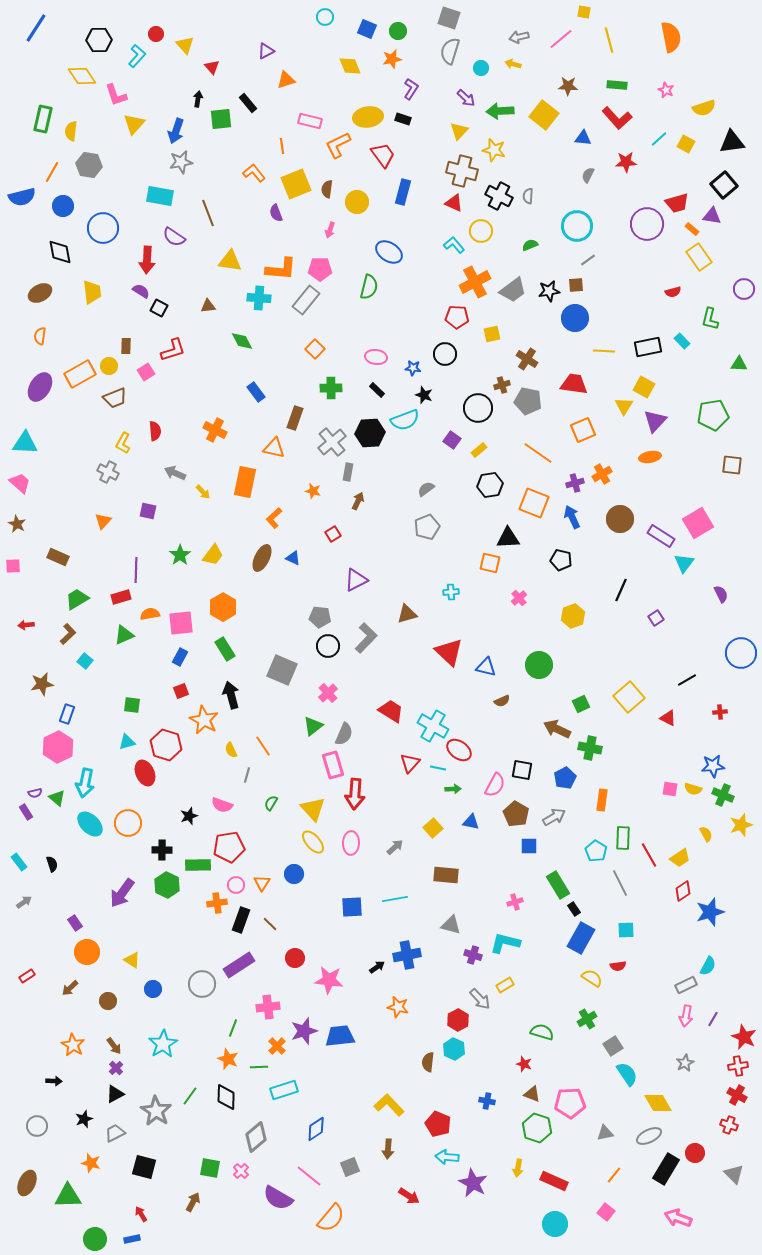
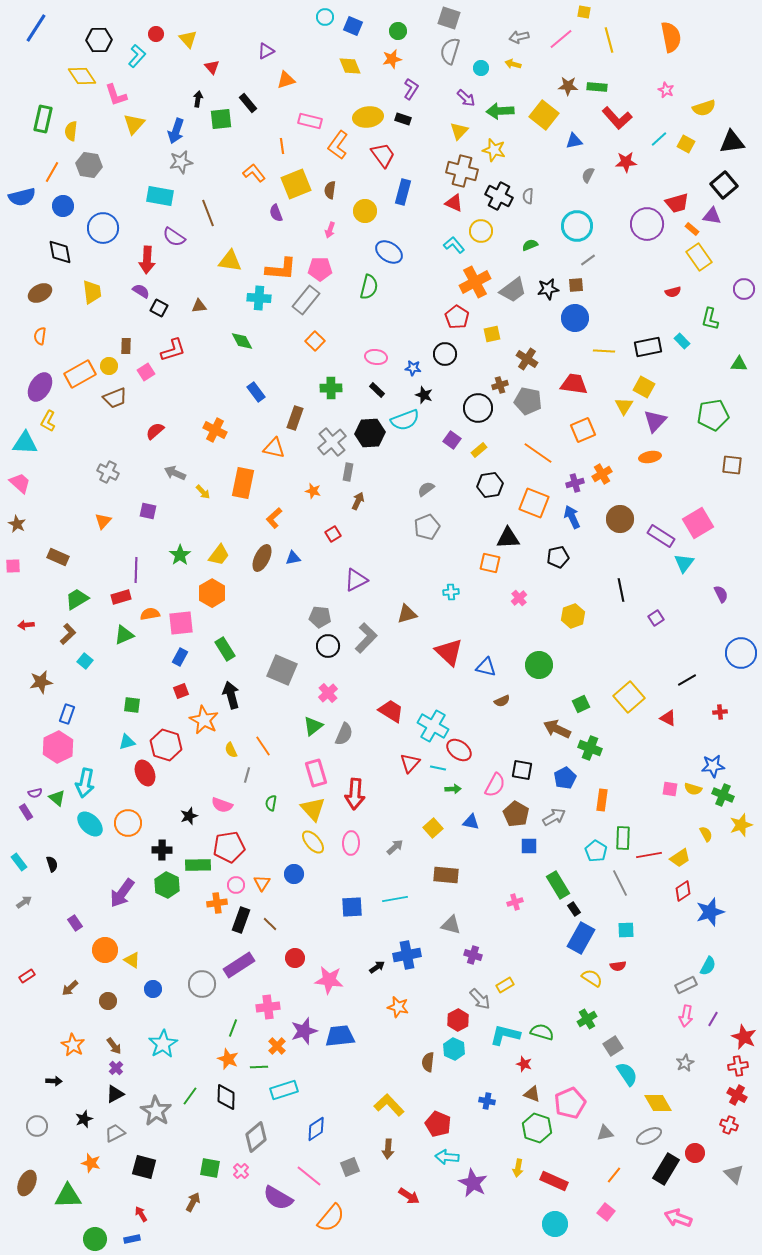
blue square at (367, 29): moved 14 px left, 3 px up
yellow triangle at (185, 45): moved 3 px right, 6 px up
green rectangle at (617, 85): moved 20 px left, 2 px down
blue triangle at (583, 138): moved 9 px left, 3 px down; rotated 18 degrees counterclockwise
orange L-shape at (338, 145): rotated 28 degrees counterclockwise
brown semicircle at (327, 189): moved 3 px right, 1 px down
yellow circle at (357, 202): moved 8 px right, 9 px down
black star at (549, 291): moved 1 px left, 2 px up
brown triangle at (208, 306): moved 9 px left
red pentagon at (457, 317): rotated 30 degrees clockwise
orange square at (315, 349): moved 8 px up
brown cross at (502, 385): moved 2 px left
red semicircle at (155, 431): rotated 126 degrees counterclockwise
yellow L-shape at (123, 443): moved 75 px left, 22 px up
orange rectangle at (245, 482): moved 2 px left, 1 px down
yellow trapezoid at (213, 555): moved 6 px right
blue triangle at (293, 558): rotated 35 degrees counterclockwise
black pentagon at (561, 560): moved 3 px left, 3 px up; rotated 25 degrees counterclockwise
black line at (621, 590): rotated 35 degrees counterclockwise
orange hexagon at (223, 607): moved 11 px left, 14 px up
brown star at (42, 684): moved 1 px left, 2 px up
green cross at (590, 748): rotated 10 degrees clockwise
pink rectangle at (333, 765): moved 17 px left, 8 px down
green semicircle at (271, 803): rotated 21 degrees counterclockwise
red line at (649, 855): rotated 70 degrees counterclockwise
cyan L-shape at (505, 943): moved 92 px down
orange circle at (87, 952): moved 18 px right, 2 px up
pink pentagon at (570, 1103): rotated 20 degrees counterclockwise
